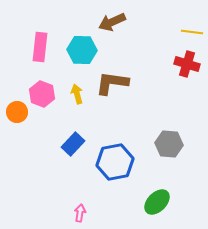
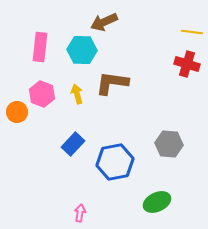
brown arrow: moved 8 px left
green ellipse: rotated 20 degrees clockwise
